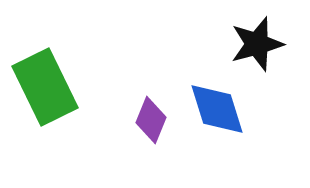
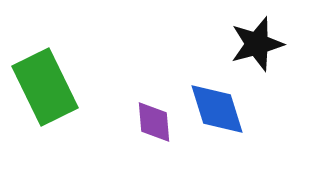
purple diamond: moved 3 px right, 2 px down; rotated 27 degrees counterclockwise
